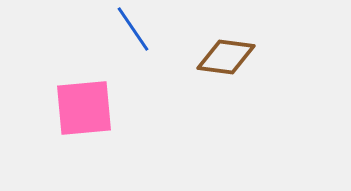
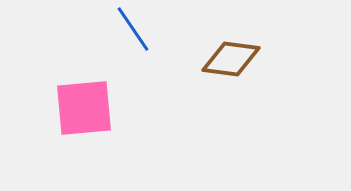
brown diamond: moved 5 px right, 2 px down
